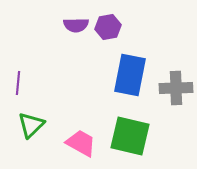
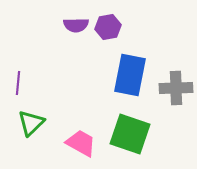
green triangle: moved 2 px up
green square: moved 2 px up; rotated 6 degrees clockwise
